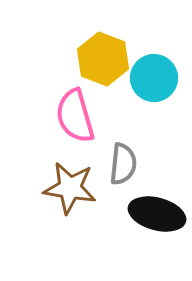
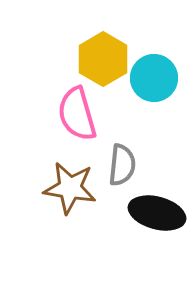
yellow hexagon: rotated 9 degrees clockwise
pink semicircle: moved 2 px right, 2 px up
gray semicircle: moved 1 px left, 1 px down
black ellipse: moved 1 px up
